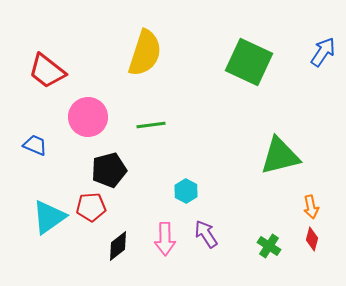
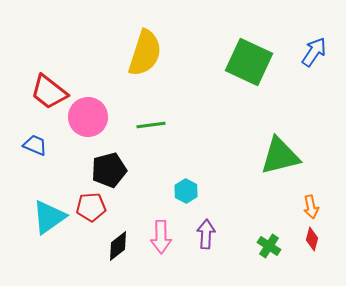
blue arrow: moved 9 px left
red trapezoid: moved 2 px right, 21 px down
purple arrow: rotated 36 degrees clockwise
pink arrow: moved 4 px left, 2 px up
